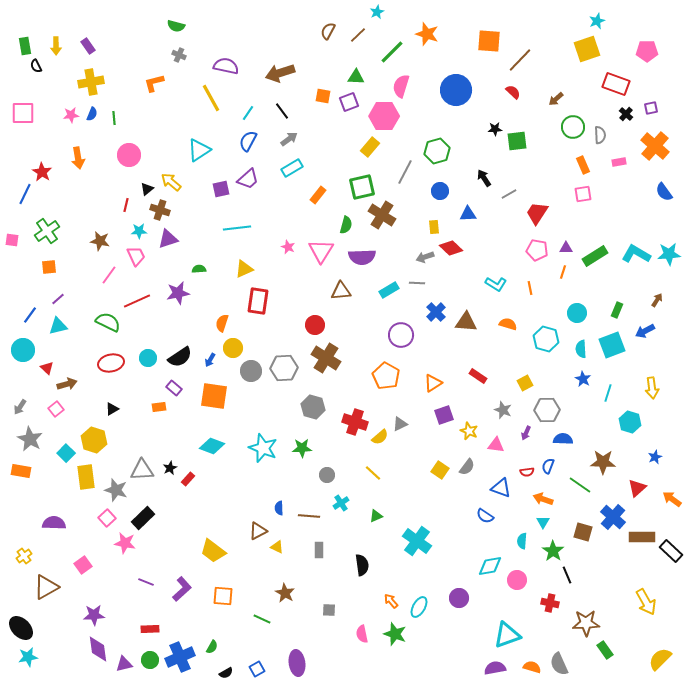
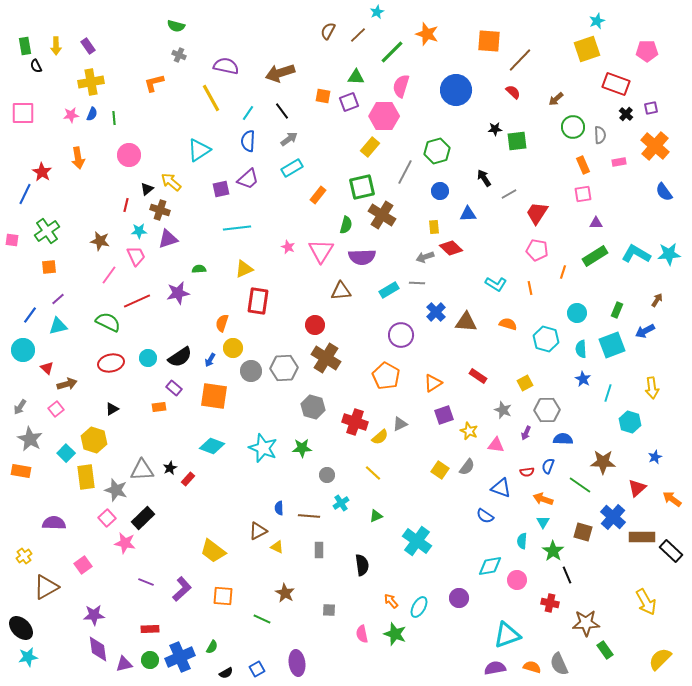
blue semicircle at (248, 141): rotated 25 degrees counterclockwise
purple triangle at (566, 248): moved 30 px right, 25 px up
